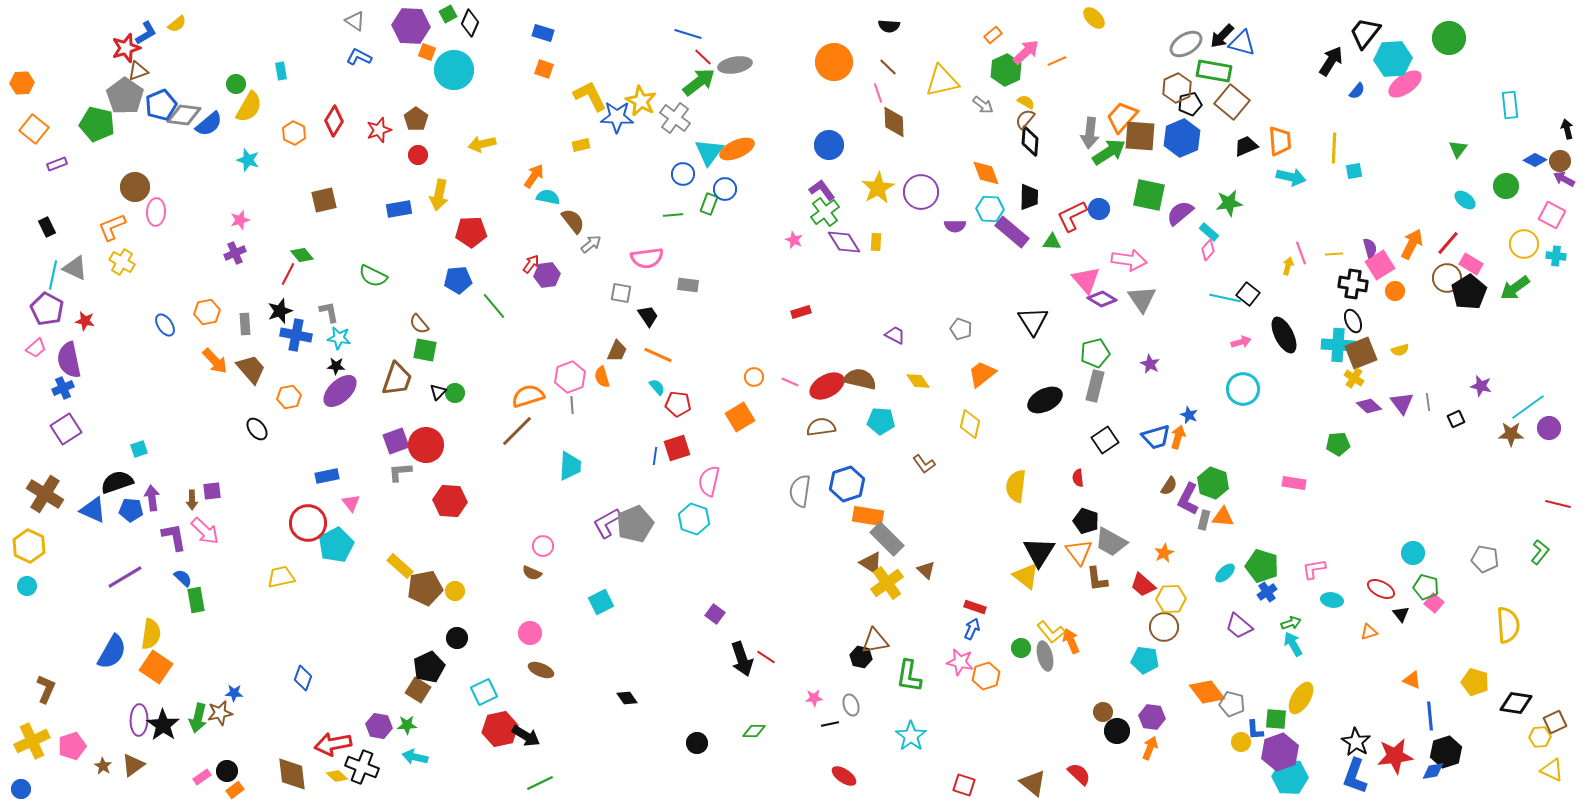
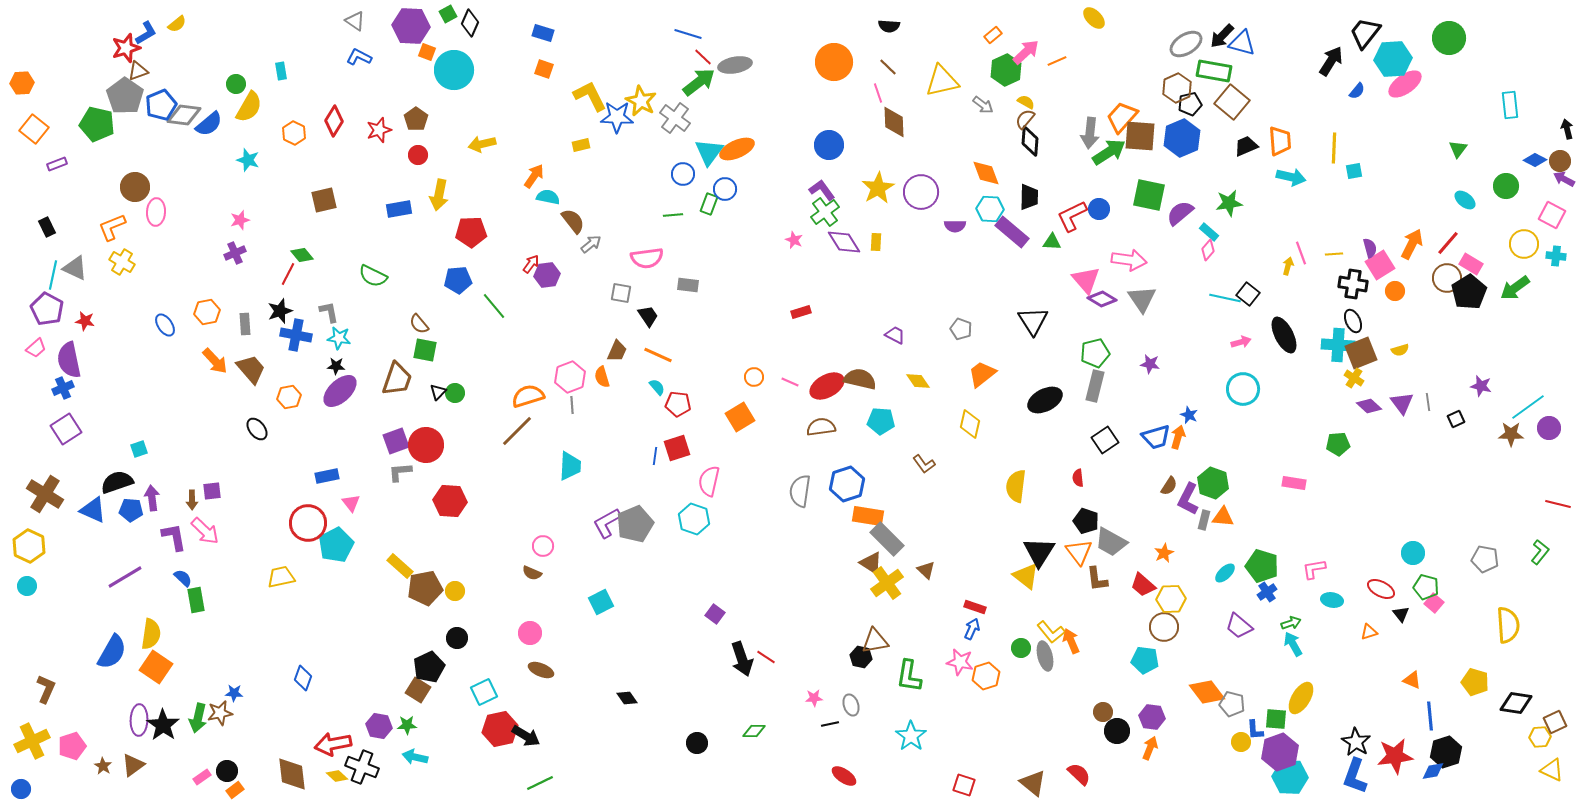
purple star at (1150, 364): rotated 18 degrees counterclockwise
